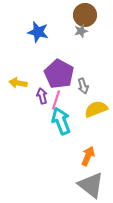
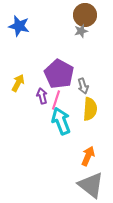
blue star: moved 19 px left, 6 px up
yellow arrow: rotated 108 degrees clockwise
yellow semicircle: moved 6 px left; rotated 115 degrees clockwise
